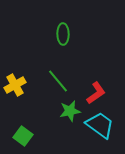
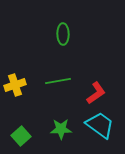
green line: rotated 60 degrees counterclockwise
yellow cross: rotated 10 degrees clockwise
green star: moved 9 px left, 18 px down; rotated 10 degrees clockwise
green square: moved 2 px left; rotated 12 degrees clockwise
